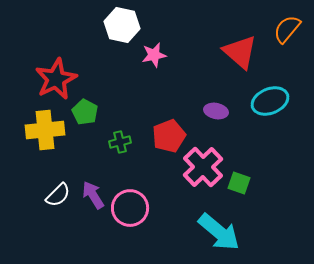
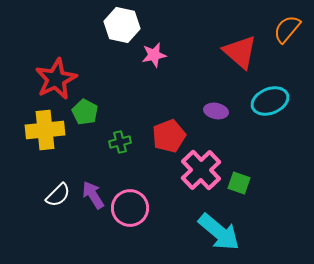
pink cross: moved 2 px left, 3 px down
